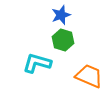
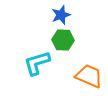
green hexagon: rotated 15 degrees counterclockwise
cyan L-shape: rotated 32 degrees counterclockwise
